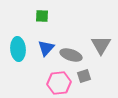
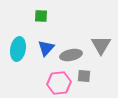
green square: moved 1 px left
cyan ellipse: rotated 15 degrees clockwise
gray ellipse: rotated 30 degrees counterclockwise
gray square: rotated 24 degrees clockwise
